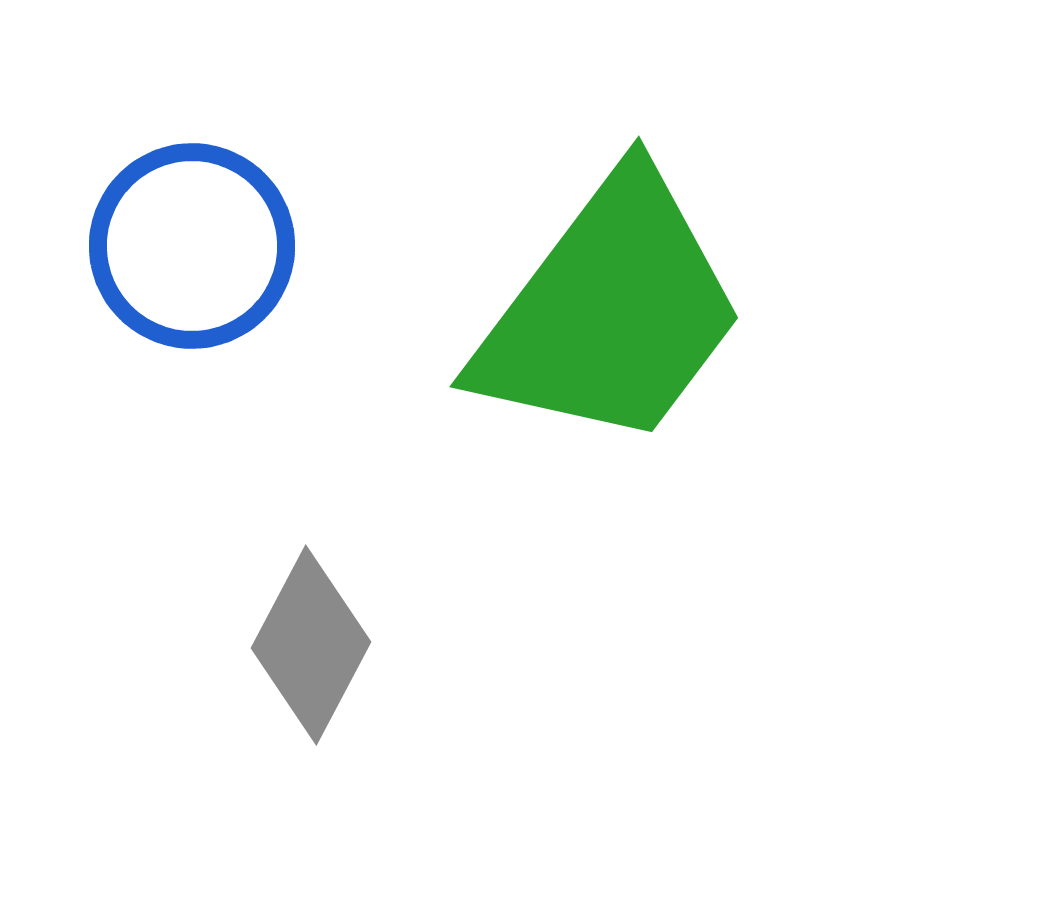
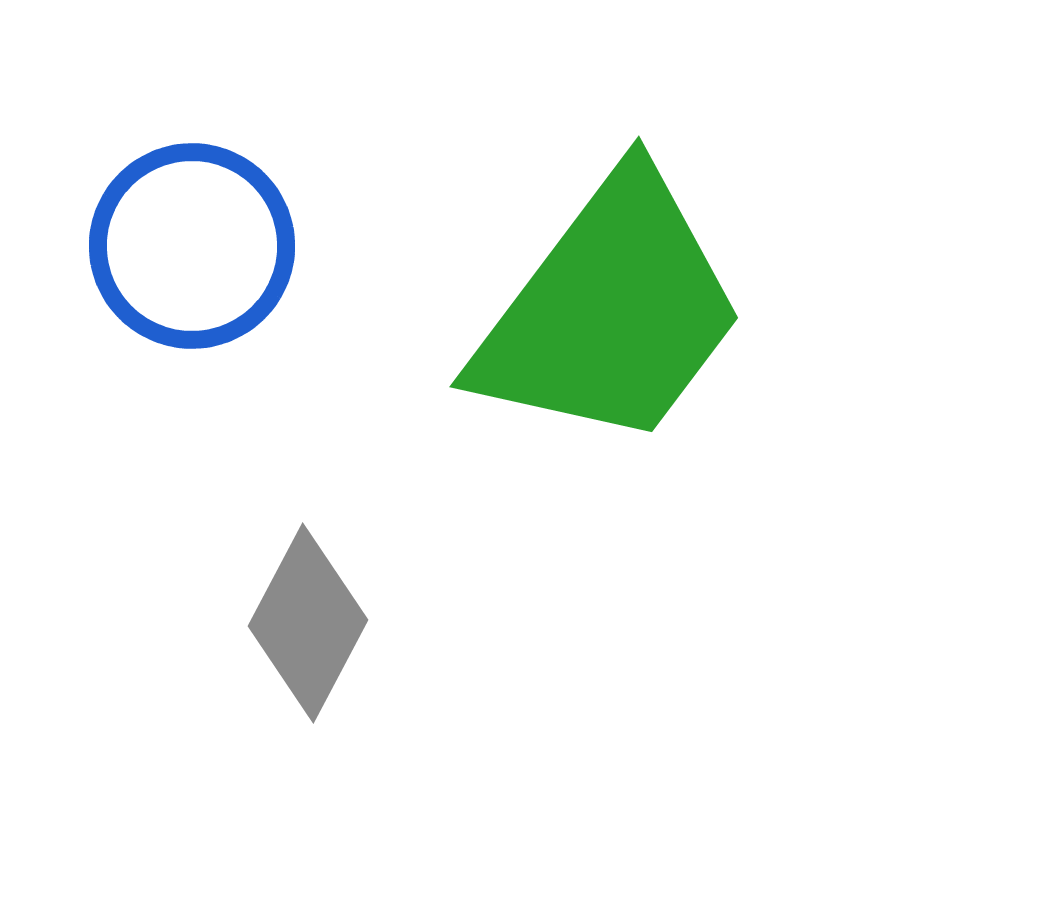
gray diamond: moved 3 px left, 22 px up
